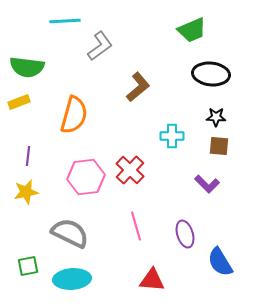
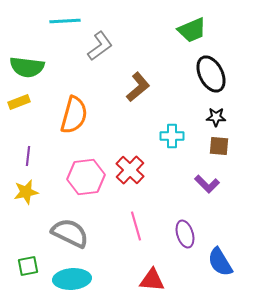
black ellipse: rotated 57 degrees clockwise
